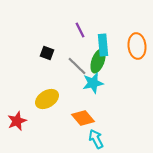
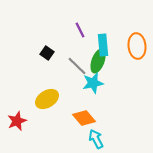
black square: rotated 16 degrees clockwise
orange diamond: moved 1 px right
